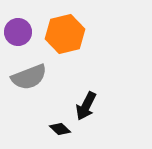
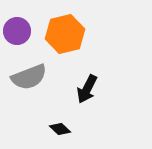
purple circle: moved 1 px left, 1 px up
black arrow: moved 1 px right, 17 px up
